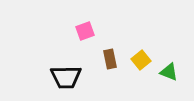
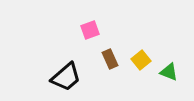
pink square: moved 5 px right, 1 px up
brown rectangle: rotated 12 degrees counterclockwise
black trapezoid: rotated 40 degrees counterclockwise
